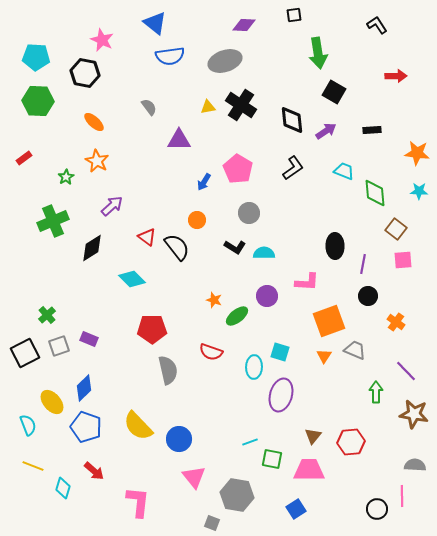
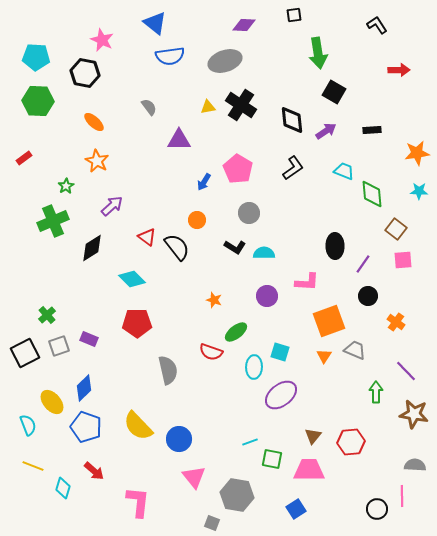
red arrow at (396, 76): moved 3 px right, 6 px up
orange star at (417, 153): rotated 15 degrees counterclockwise
green star at (66, 177): moved 9 px down
green diamond at (375, 193): moved 3 px left, 1 px down
purple line at (363, 264): rotated 24 degrees clockwise
green ellipse at (237, 316): moved 1 px left, 16 px down
red pentagon at (152, 329): moved 15 px left, 6 px up
purple ellipse at (281, 395): rotated 36 degrees clockwise
